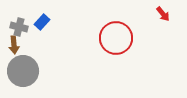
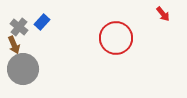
gray cross: rotated 24 degrees clockwise
brown arrow: rotated 18 degrees counterclockwise
gray circle: moved 2 px up
